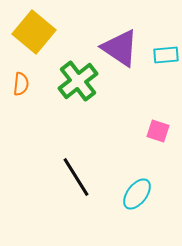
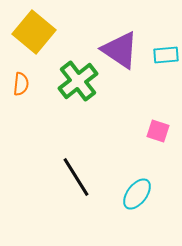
purple triangle: moved 2 px down
